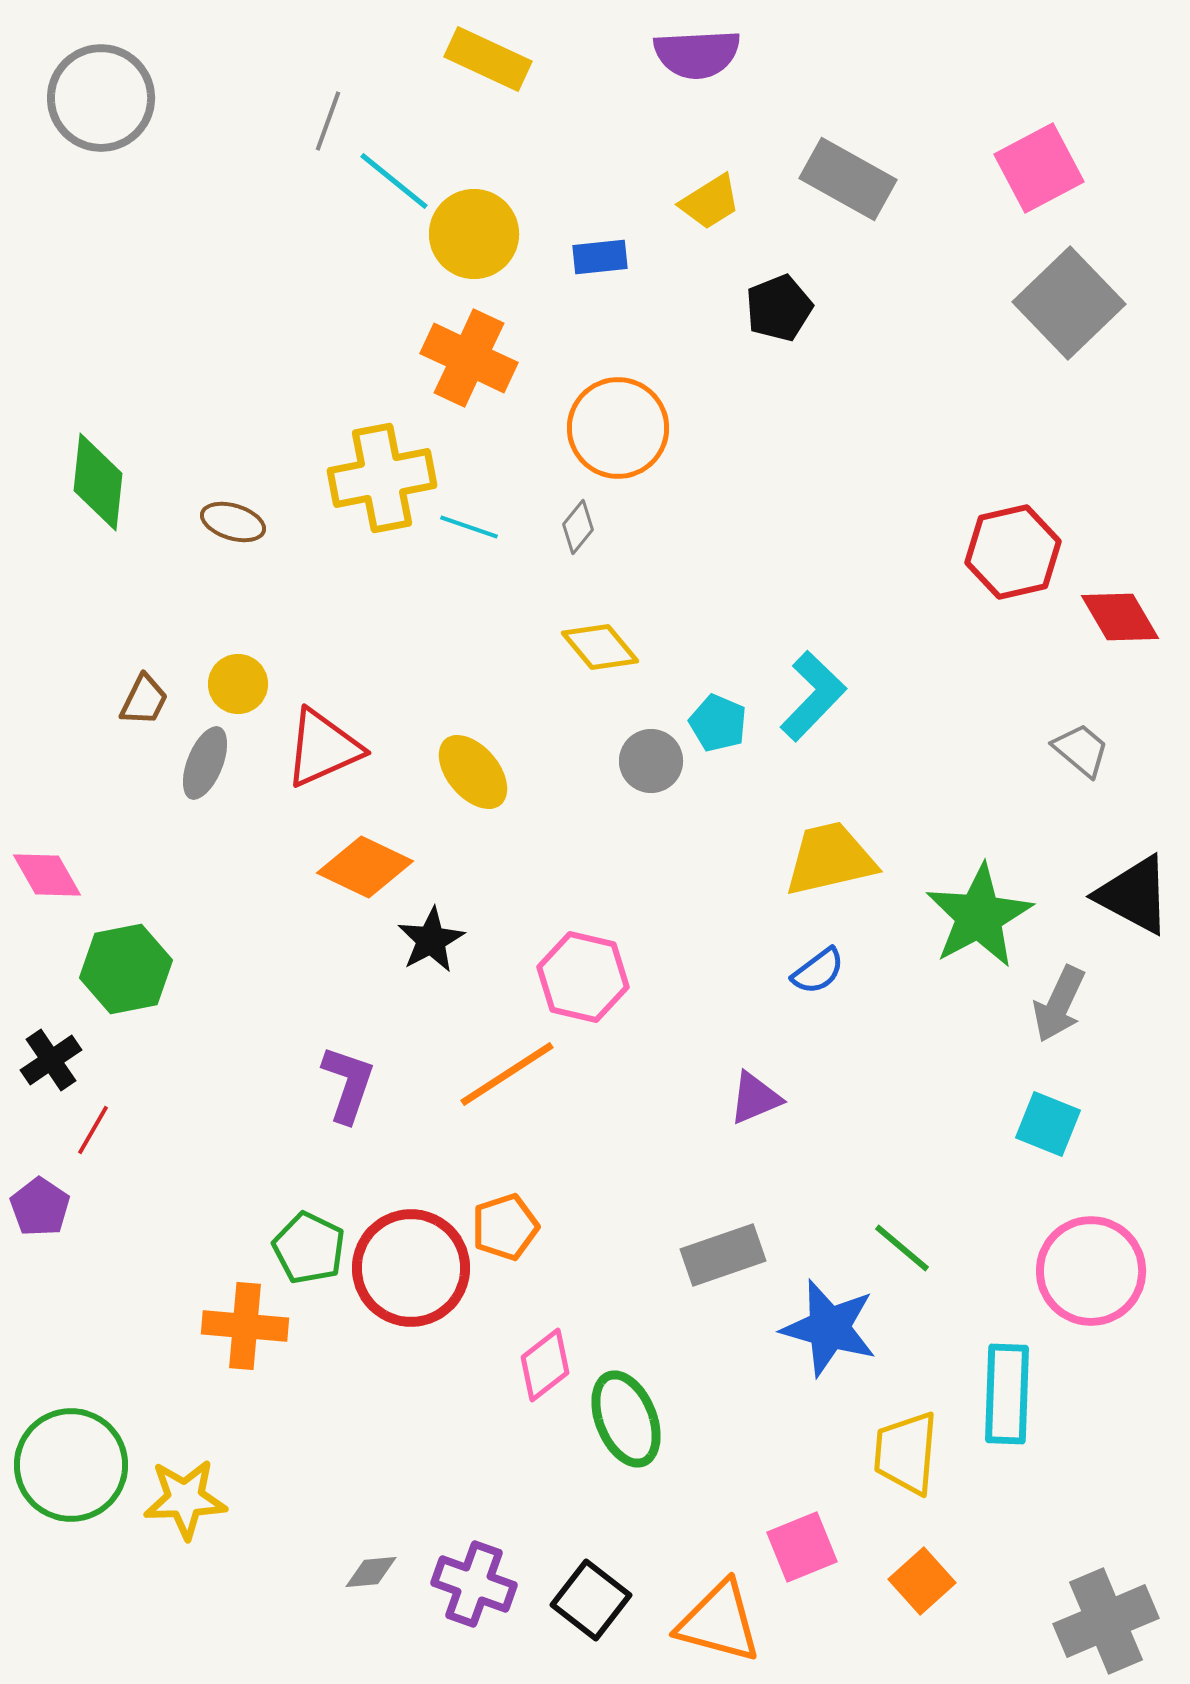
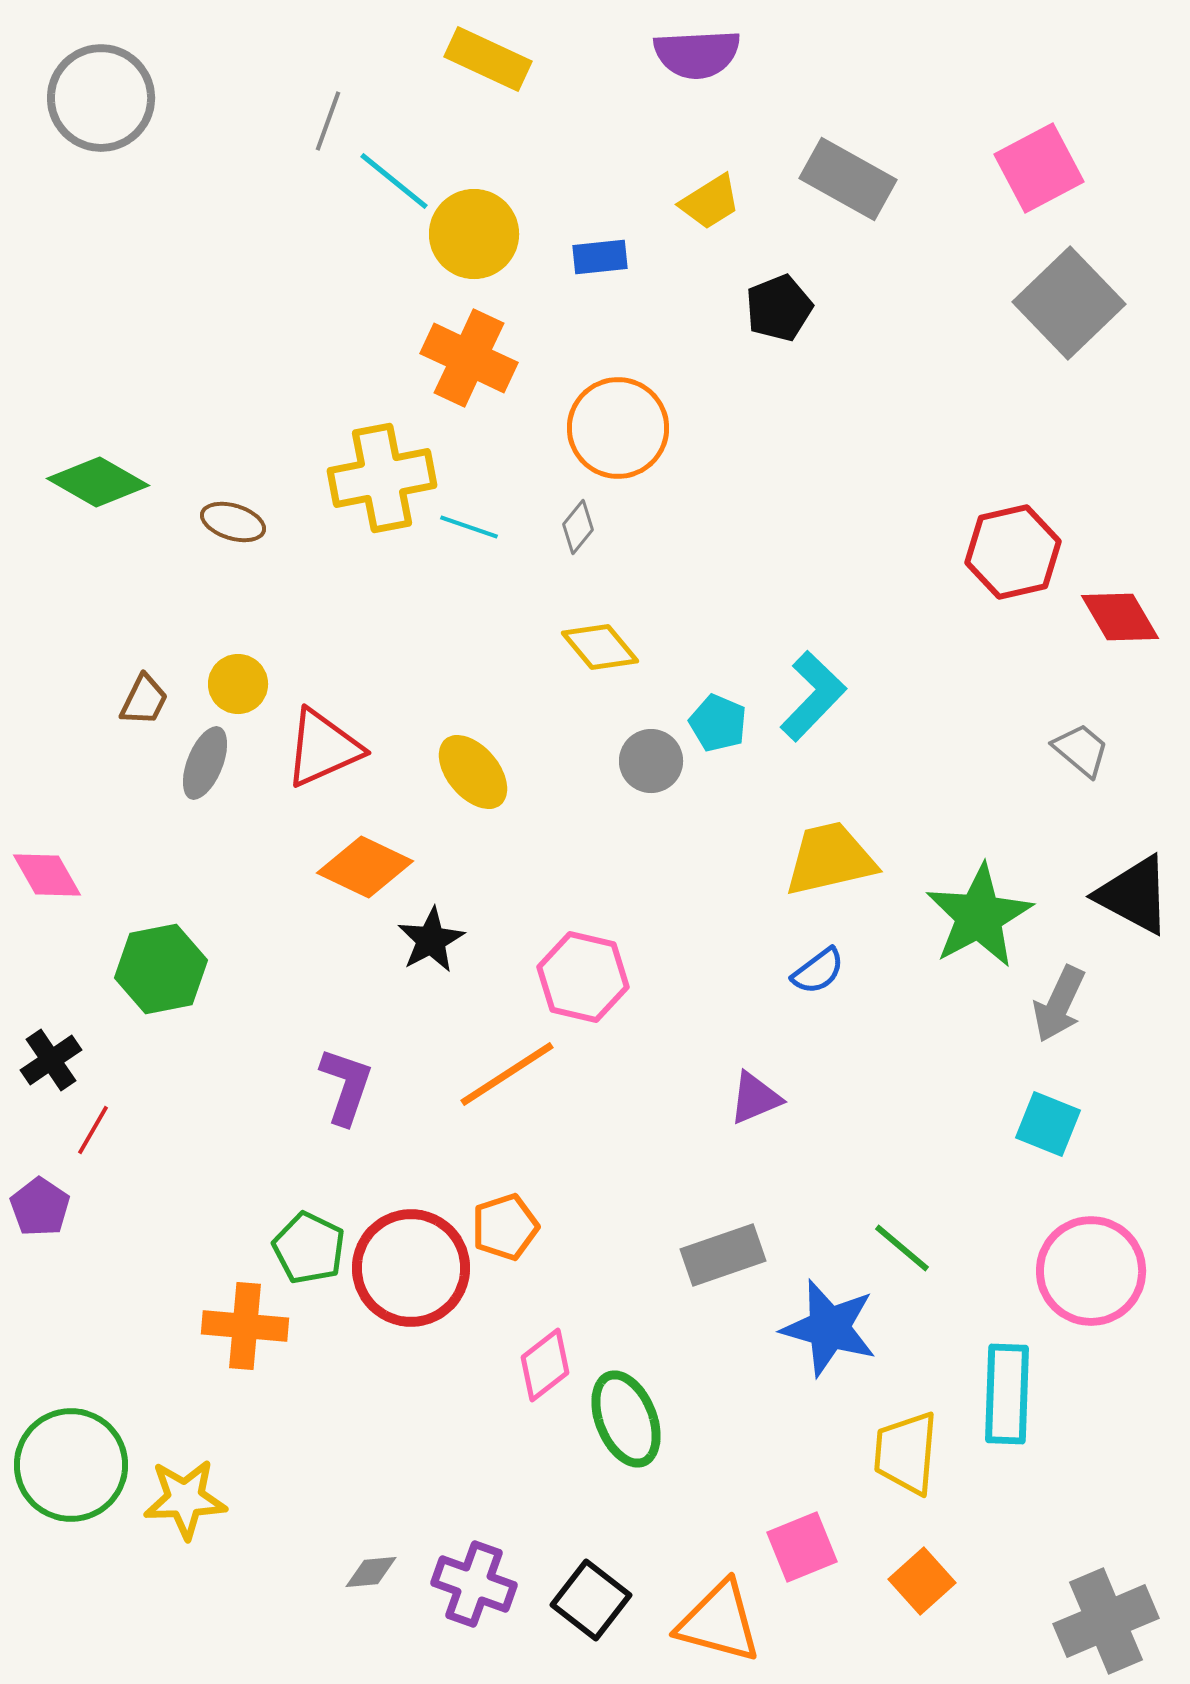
green diamond at (98, 482): rotated 66 degrees counterclockwise
green hexagon at (126, 969): moved 35 px right
purple L-shape at (348, 1084): moved 2 px left, 2 px down
